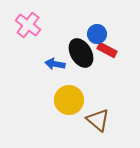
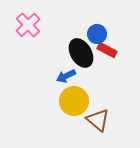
pink cross: rotated 10 degrees clockwise
blue arrow: moved 11 px right, 12 px down; rotated 36 degrees counterclockwise
yellow circle: moved 5 px right, 1 px down
